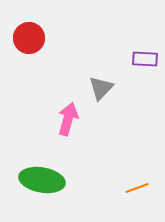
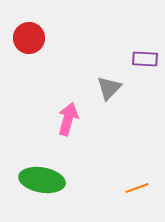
gray triangle: moved 8 px right
